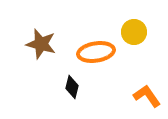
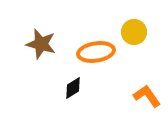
black diamond: moved 1 px right, 1 px down; rotated 45 degrees clockwise
